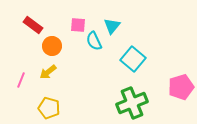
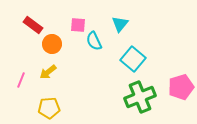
cyan triangle: moved 8 px right, 2 px up
orange circle: moved 2 px up
green cross: moved 8 px right, 6 px up
yellow pentagon: rotated 20 degrees counterclockwise
